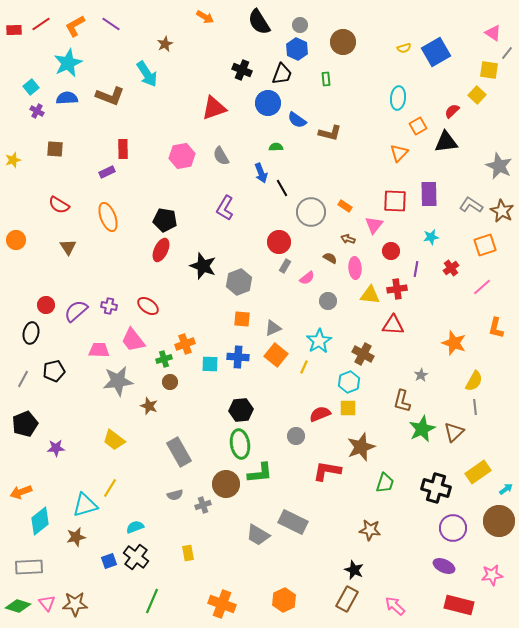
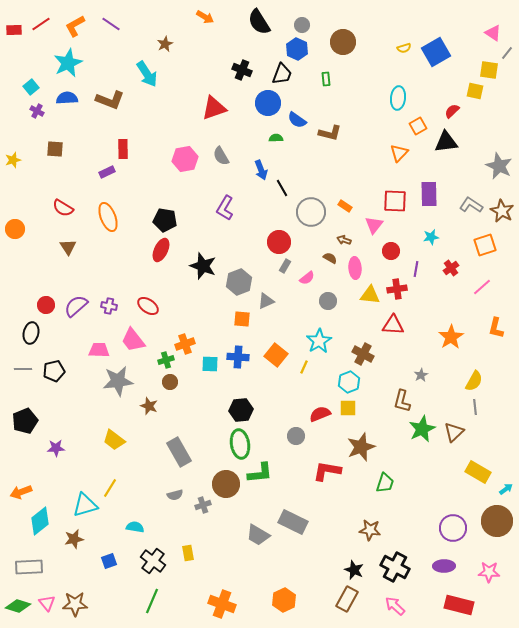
gray circle at (300, 25): moved 2 px right
yellow square at (477, 95): moved 2 px left, 4 px up; rotated 30 degrees counterclockwise
brown L-shape at (110, 96): moved 4 px down
green semicircle at (276, 147): moved 9 px up
pink hexagon at (182, 156): moved 3 px right, 3 px down
blue arrow at (261, 173): moved 3 px up
red semicircle at (59, 205): moved 4 px right, 3 px down
brown arrow at (348, 239): moved 4 px left, 1 px down
orange circle at (16, 240): moved 1 px left, 11 px up
purple semicircle at (76, 311): moved 5 px up
gray triangle at (273, 328): moved 7 px left, 27 px up
orange star at (454, 343): moved 3 px left, 6 px up; rotated 20 degrees clockwise
green cross at (164, 359): moved 2 px right, 1 px down
gray line at (23, 379): moved 10 px up; rotated 60 degrees clockwise
black pentagon at (25, 424): moved 3 px up
yellow rectangle at (478, 472): rotated 65 degrees clockwise
black cross at (436, 488): moved 41 px left, 79 px down; rotated 12 degrees clockwise
brown circle at (499, 521): moved 2 px left
cyan semicircle at (135, 527): rotated 30 degrees clockwise
brown star at (76, 537): moved 2 px left, 2 px down
black cross at (136, 557): moved 17 px right, 4 px down
purple ellipse at (444, 566): rotated 25 degrees counterclockwise
pink star at (492, 575): moved 3 px left, 3 px up; rotated 10 degrees clockwise
